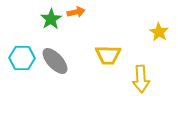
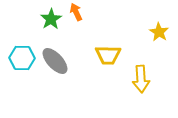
orange arrow: rotated 102 degrees counterclockwise
